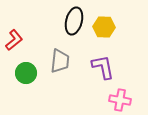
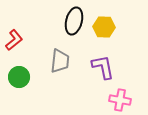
green circle: moved 7 px left, 4 px down
